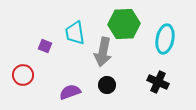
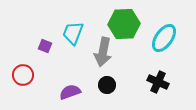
cyan trapezoid: moved 2 px left; rotated 30 degrees clockwise
cyan ellipse: moved 1 px left, 1 px up; rotated 24 degrees clockwise
